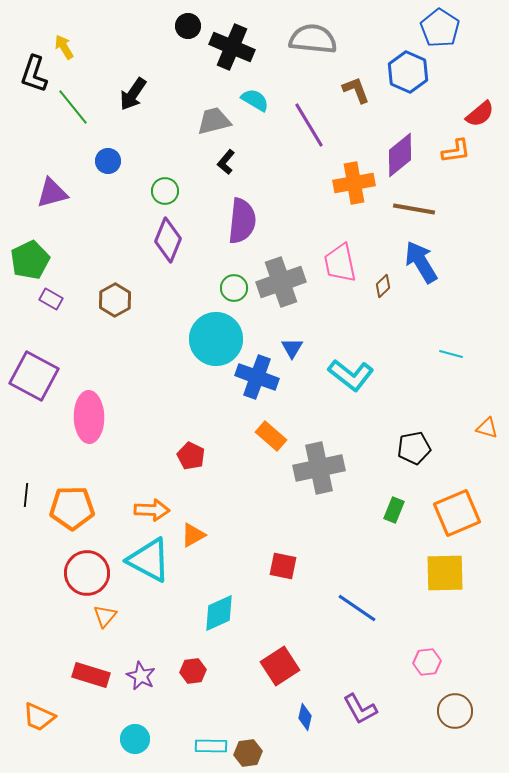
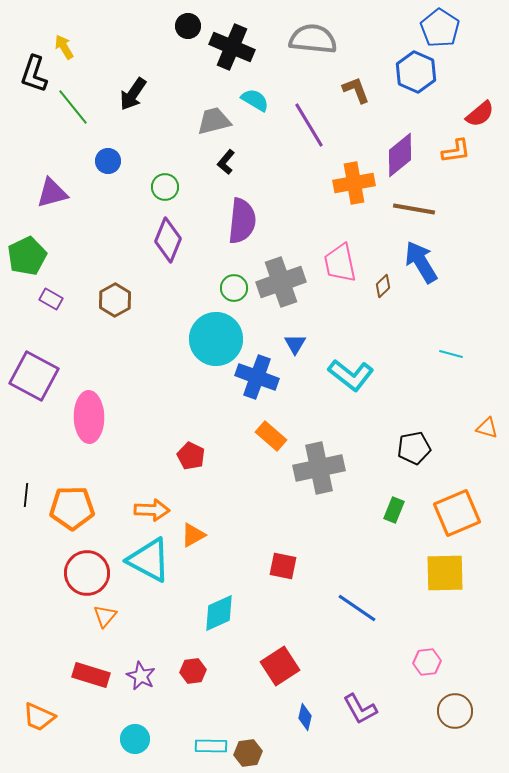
blue hexagon at (408, 72): moved 8 px right
green circle at (165, 191): moved 4 px up
green pentagon at (30, 260): moved 3 px left, 4 px up
blue triangle at (292, 348): moved 3 px right, 4 px up
